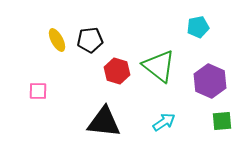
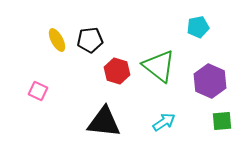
pink square: rotated 24 degrees clockwise
